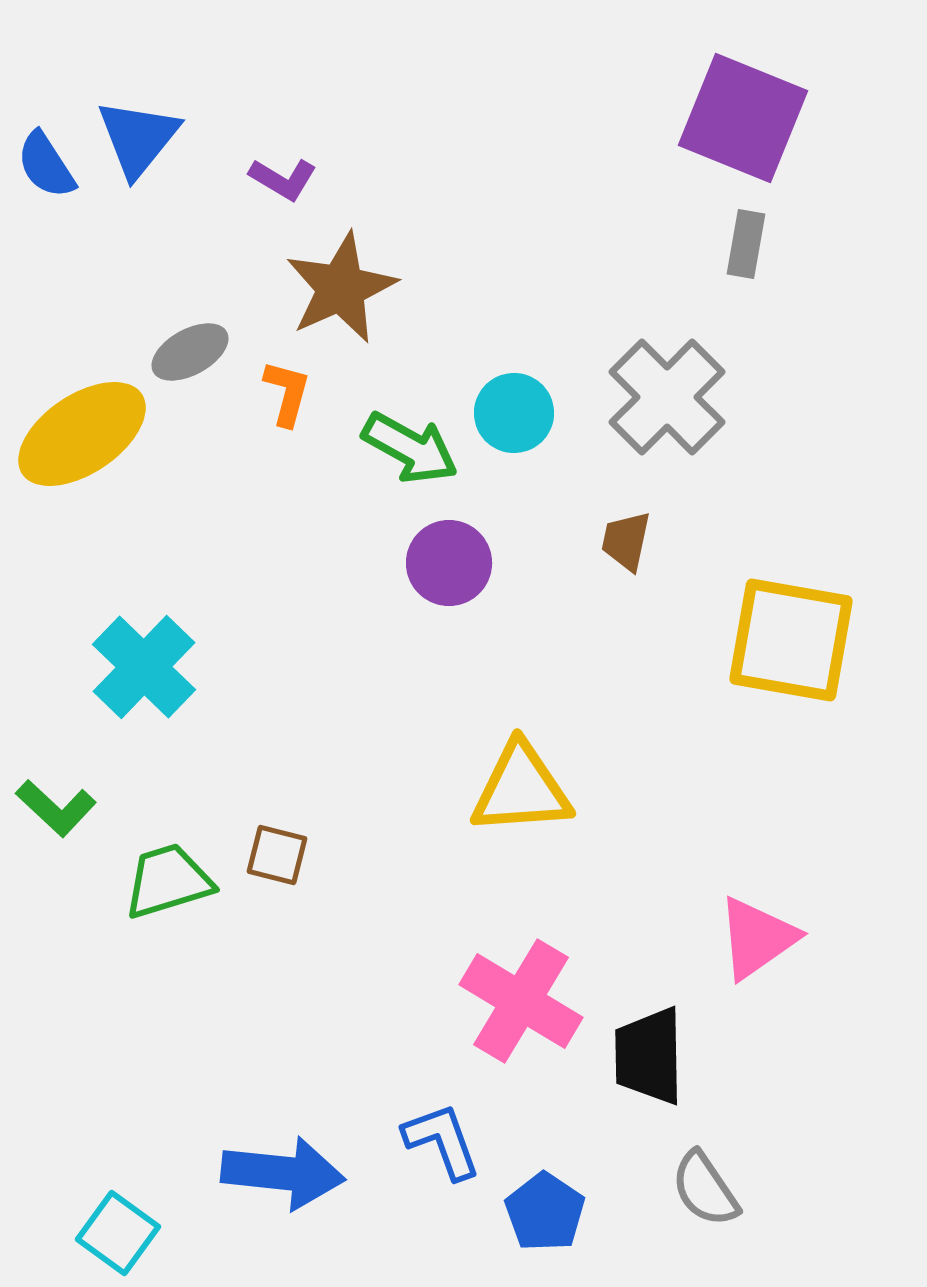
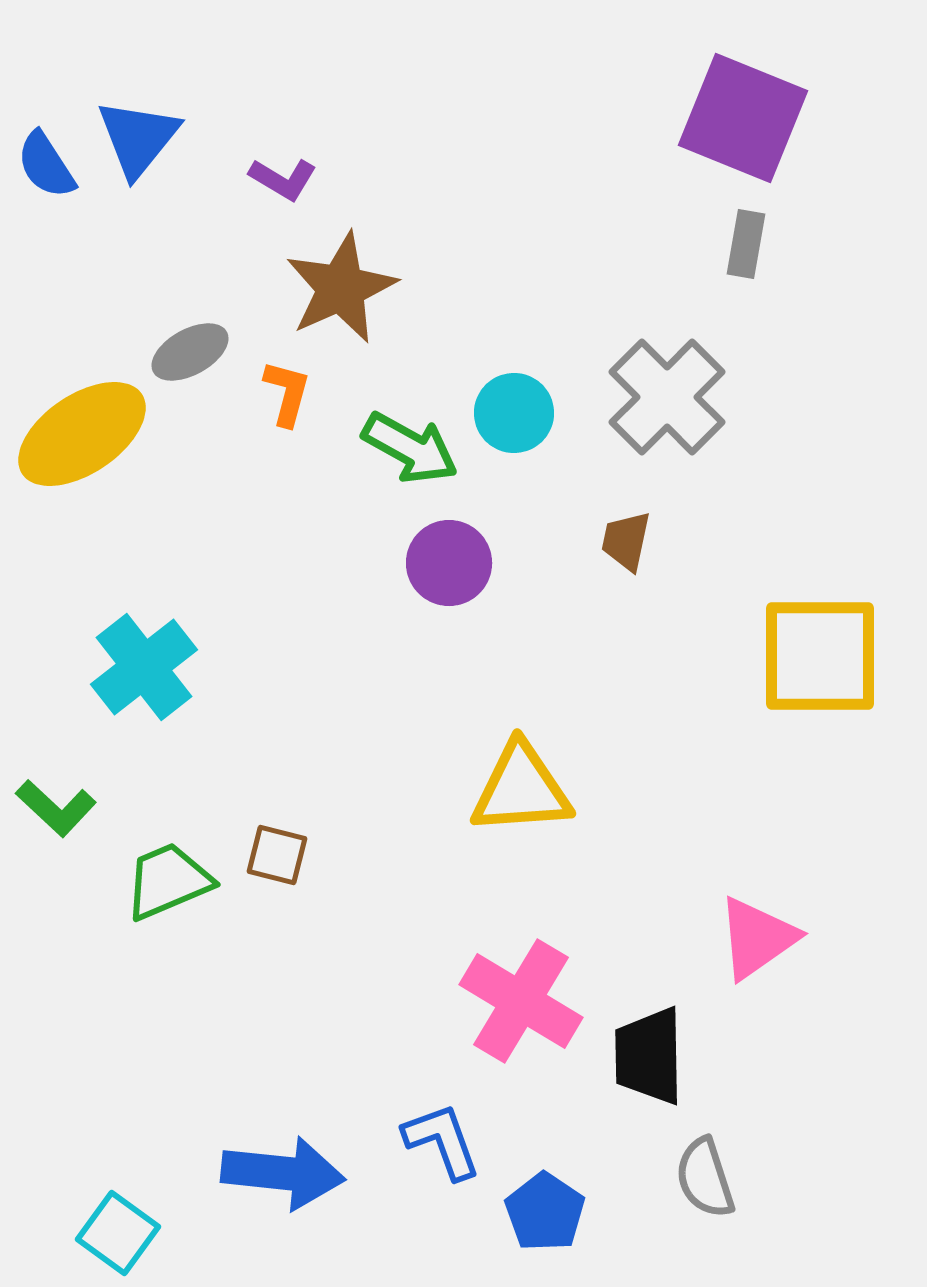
yellow square: moved 29 px right, 16 px down; rotated 10 degrees counterclockwise
cyan cross: rotated 8 degrees clockwise
green trapezoid: rotated 6 degrees counterclockwise
gray semicircle: moved 11 px up; rotated 16 degrees clockwise
